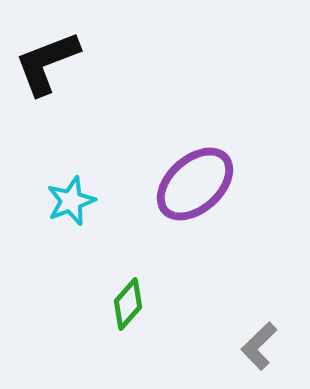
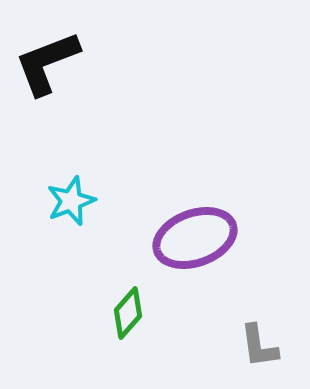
purple ellipse: moved 54 px down; rotated 22 degrees clockwise
green diamond: moved 9 px down
gray L-shape: rotated 54 degrees counterclockwise
